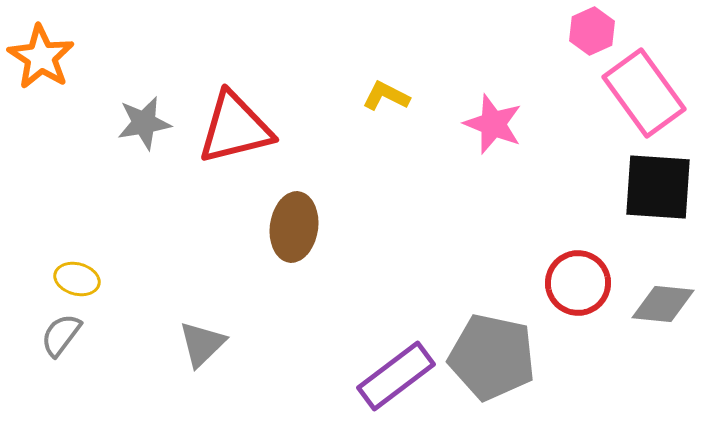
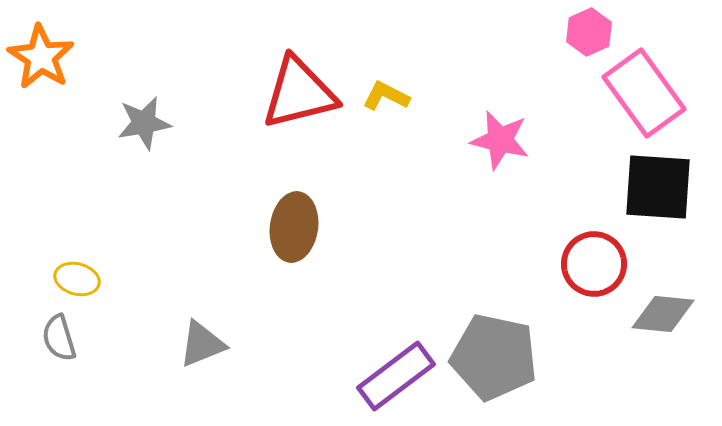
pink hexagon: moved 3 px left, 1 px down
pink star: moved 7 px right, 16 px down; rotated 8 degrees counterclockwise
red triangle: moved 64 px right, 35 px up
red circle: moved 16 px right, 19 px up
gray diamond: moved 10 px down
gray semicircle: moved 2 px left, 3 px down; rotated 54 degrees counterclockwise
gray triangle: rotated 22 degrees clockwise
gray pentagon: moved 2 px right
